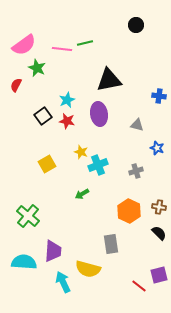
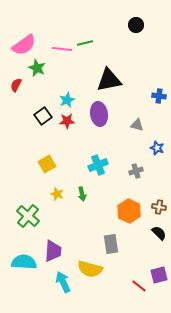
red star: rotated 14 degrees counterclockwise
yellow star: moved 24 px left, 42 px down
green arrow: rotated 72 degrees counterclockwise
yellow semicircle: moved 2 px right
